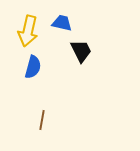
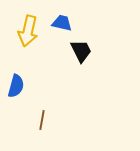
blue semicircle: moved 17 px left, 19 px down
